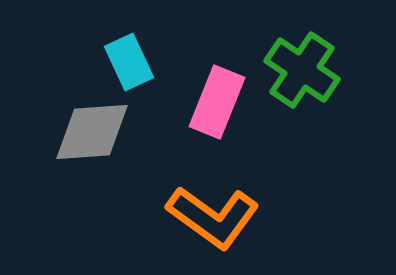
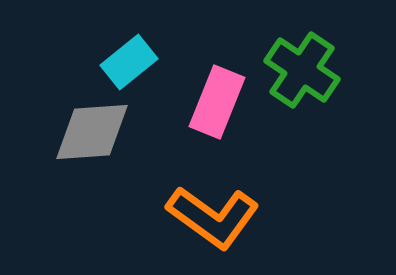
cyan rectangle: rotated 76 degrees clockwise
